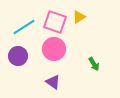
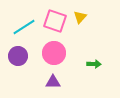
yellow triangle: moved 1 px right; rotated 16 degrees counterclockwise
pink square: moved 1 px up
pink circle: moved 4 px down
green arrow: rotated 56 degrees counterclockwise
purple triangle: rotated 35 degrees counterclockwise
